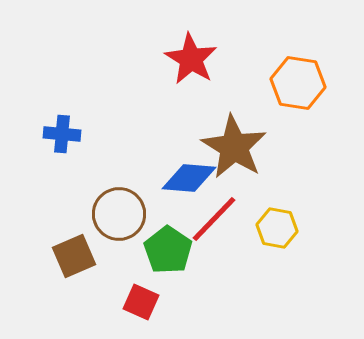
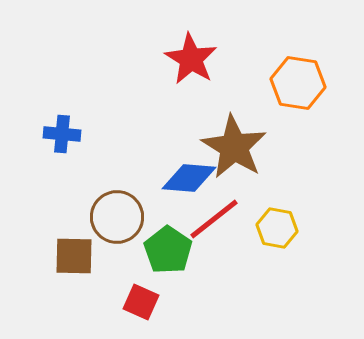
brown circle: moved 2 px left, 3 px down
red line: rotated 8 degrees clockwise
brown square: rotated 24 degrees clockwise
